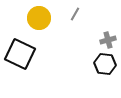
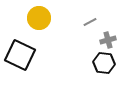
gray line: moved 15 px right, 8 px down; rotated 32 degrees clockwise
black square: moved 1 px down
black hexagon: moved 1 px left, 1 px up
